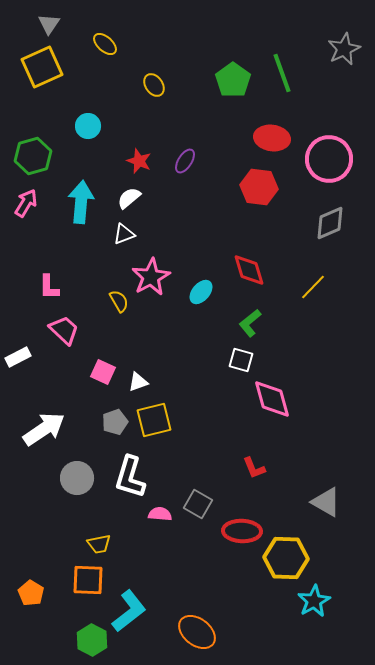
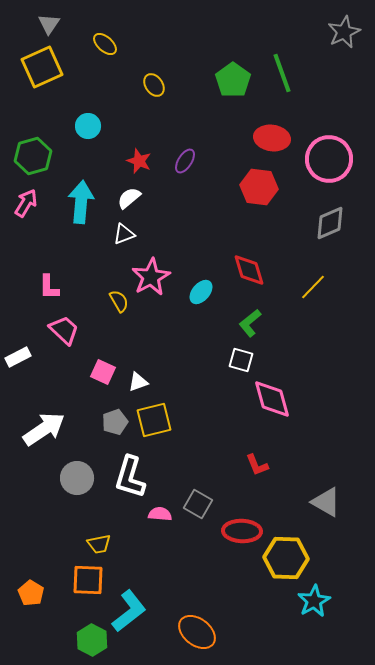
gray star at (344, 49): moved 17 px up
red L-shape at (254, 468): moved 3 px right, 3 px up
